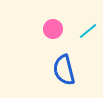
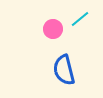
cyan line: moved 8 px left, 12 px up
